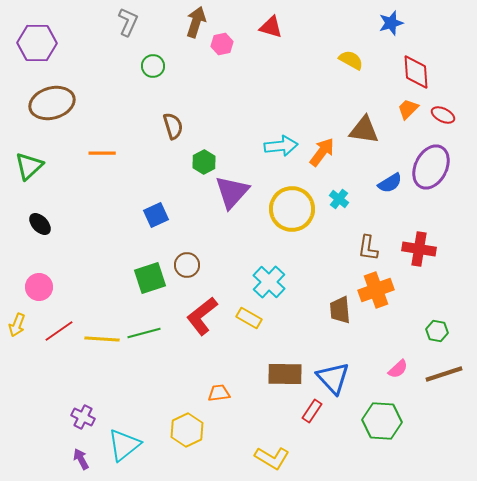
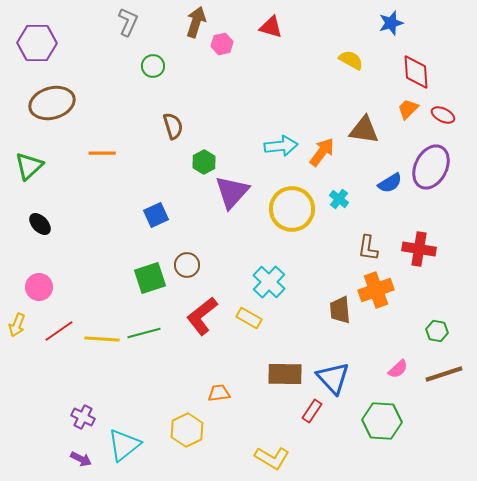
purple arrow at (81, 459): rotated 145 degrees clockwise
